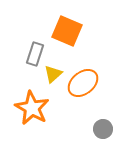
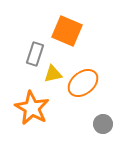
yellow triangle: rotated 30 degrees clockwise
gray circle: moved 5 px up
